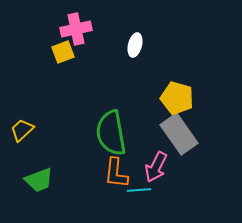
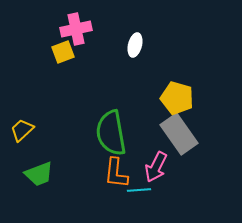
green trapezoid: moved 6 px up
